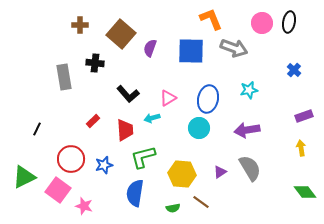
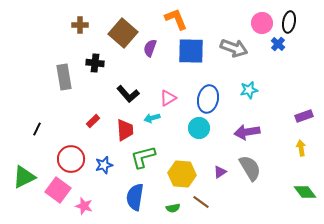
orange L-shape: moved 35 px left
brown square: moved 2 px right, 1 px up
blue cross: moved 16 px left, 26 px up
purple arrow: moved 2 px down
blue semicircle: moved 4 px down
